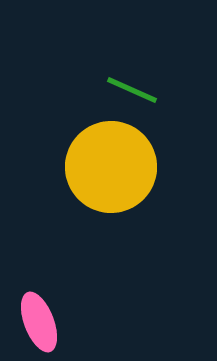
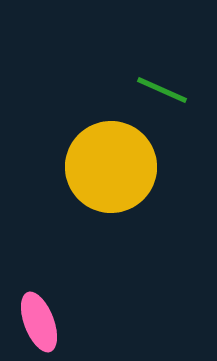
green line: moved 30 px right
